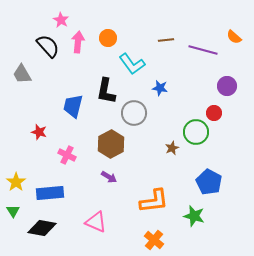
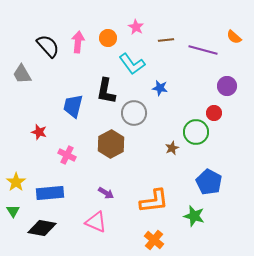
pink star: moved 75 px right, 7 px down
purple arrow: moved 3 px left, 16 px down
